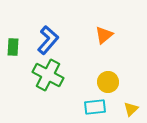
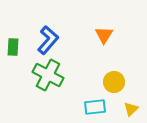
orange triangle: rotated 18 degrees counterclockwise
yellow circle: moved 6 px right
